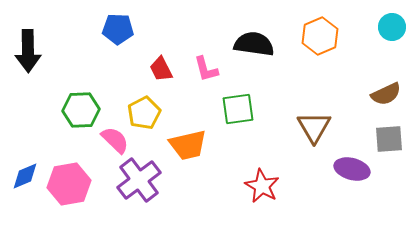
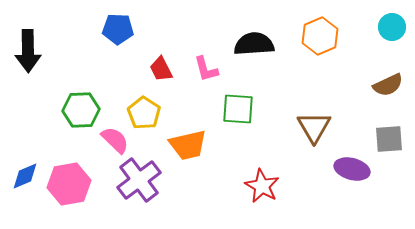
black semicircle: rotated 12 degrees counterclockwise
brown semicircle: moved 2 px right, 9 px up
green square: rotated 12 degrees clockwise
yellow pentagon: rotated 12 degrees counterclockwise
